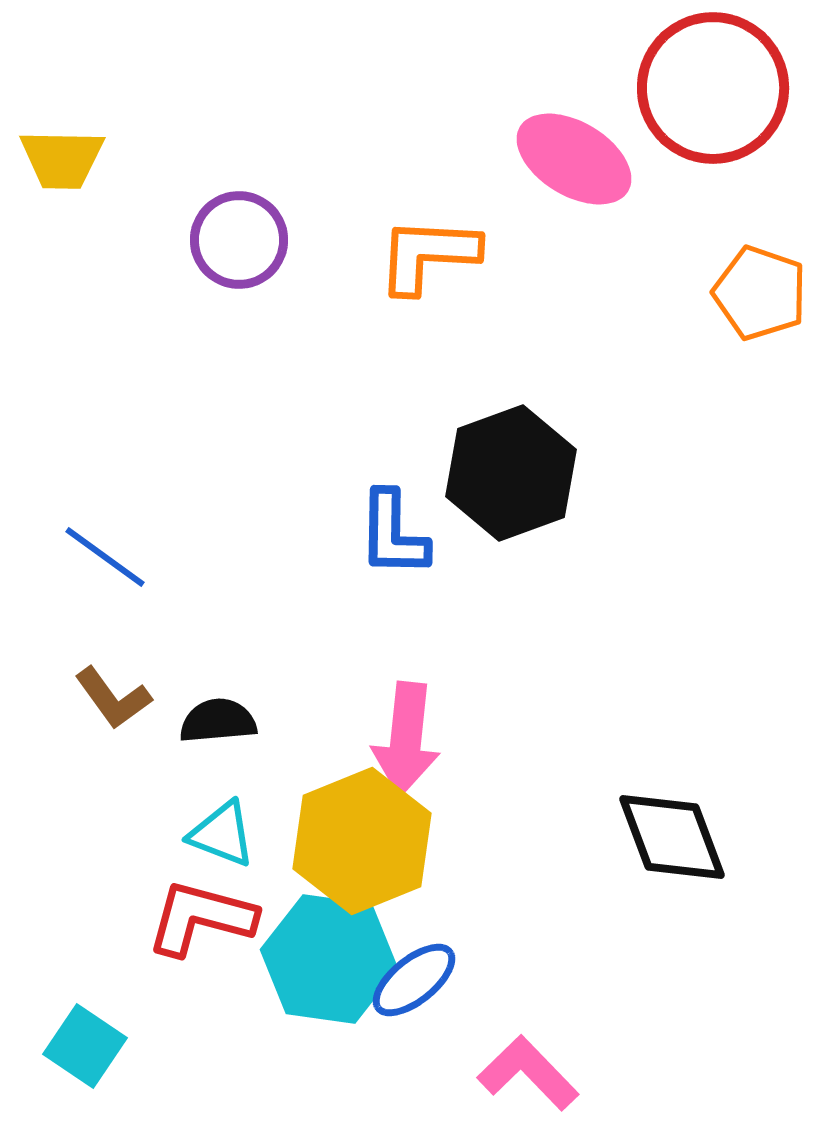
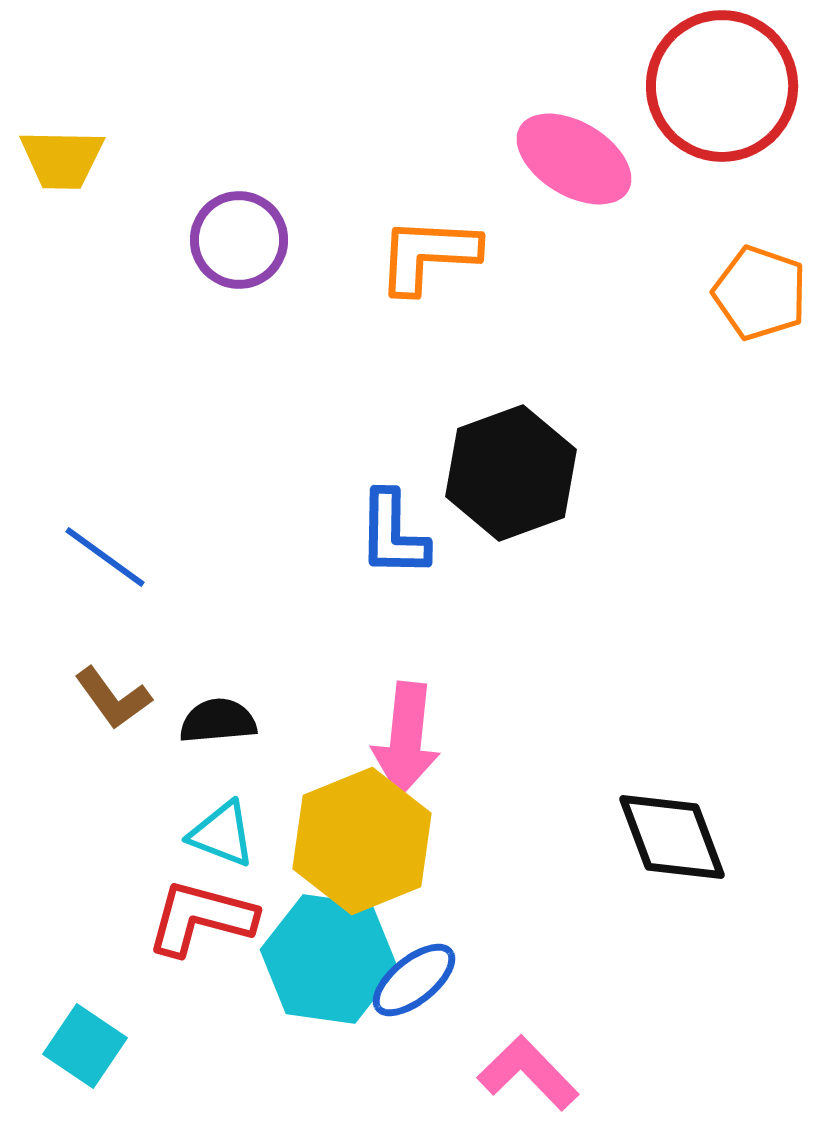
red circle: moved 9 px right, 2 px up
